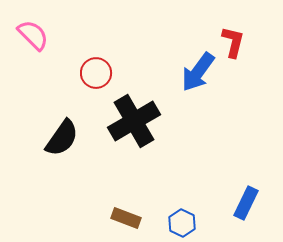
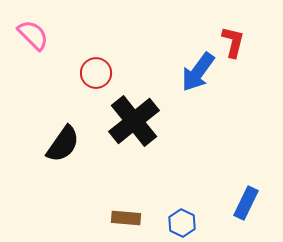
black cross: rotated 9 degrees counterclockwise
black semicircle: moved 1 px right, 6 px down
brown rectangle: rotated 16 degrees counterclockwise
